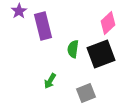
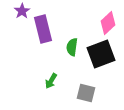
purple star: moved 3 px right
purple rectangle: moved 3 px down
green semicircle: moved 1 px left, 2 px up
green arrow: moved 1 px right
gray square: rotated 36 degrees clockwise
